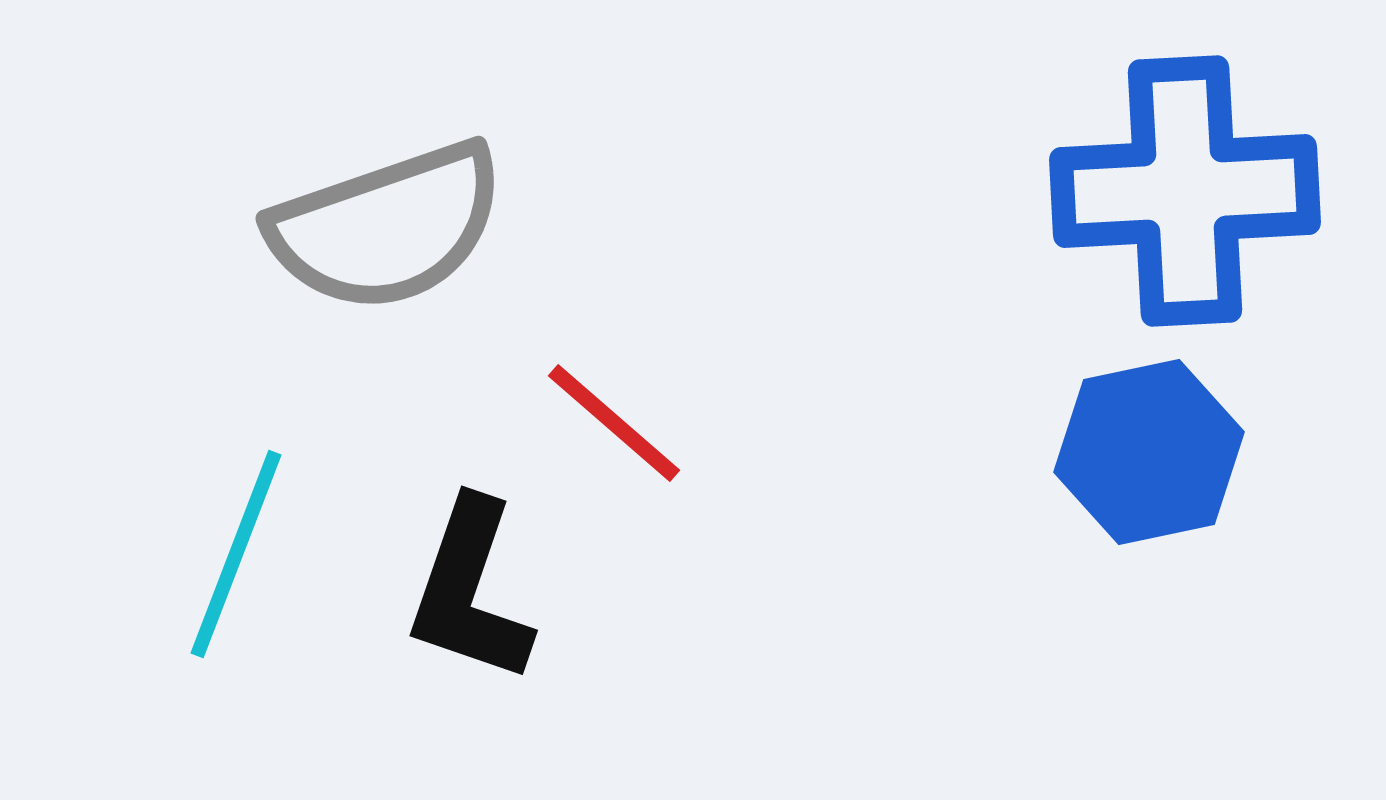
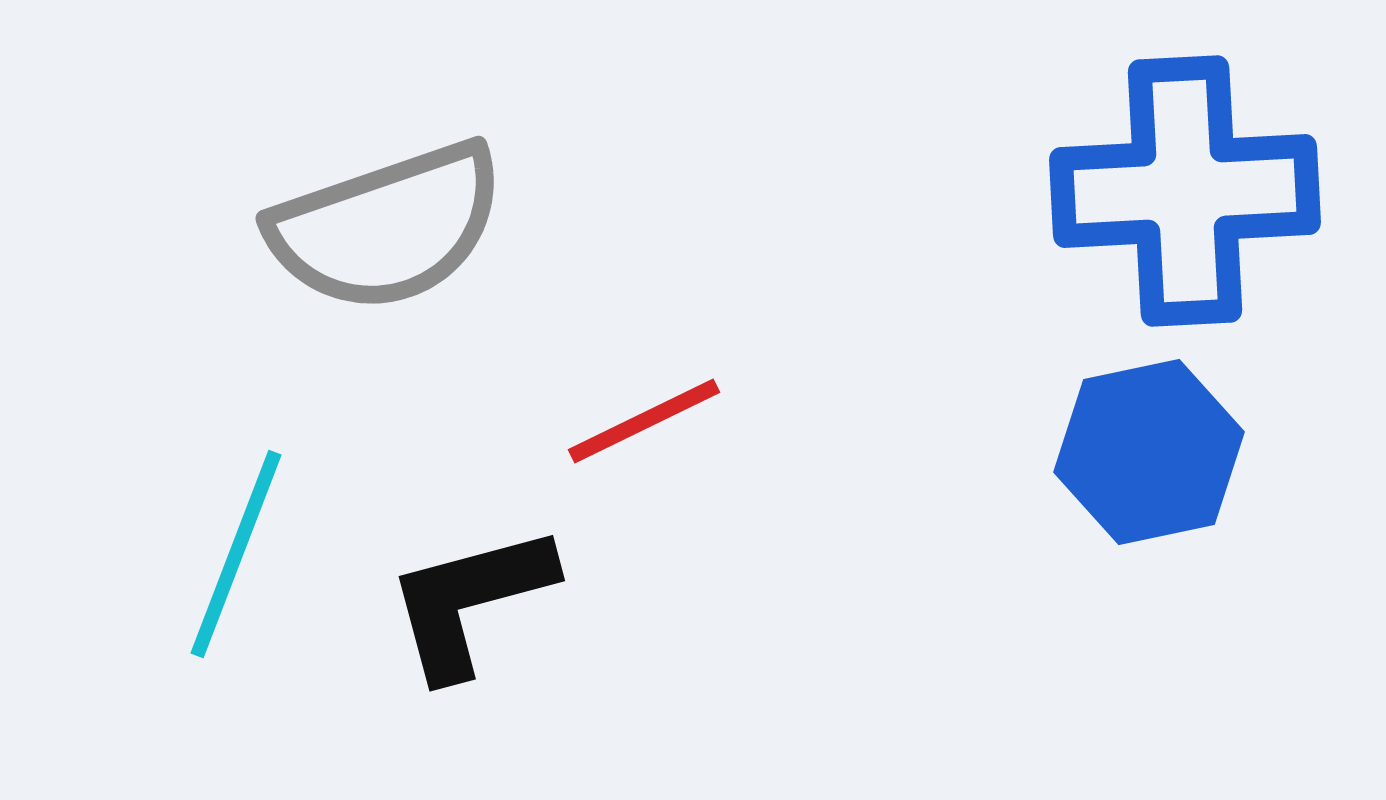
red line: moved 30 px right, 2 px up; rotated 67 degrees counterclockwise
black L-shape: moved 10 px down; rotated 56 degrees clockwise
